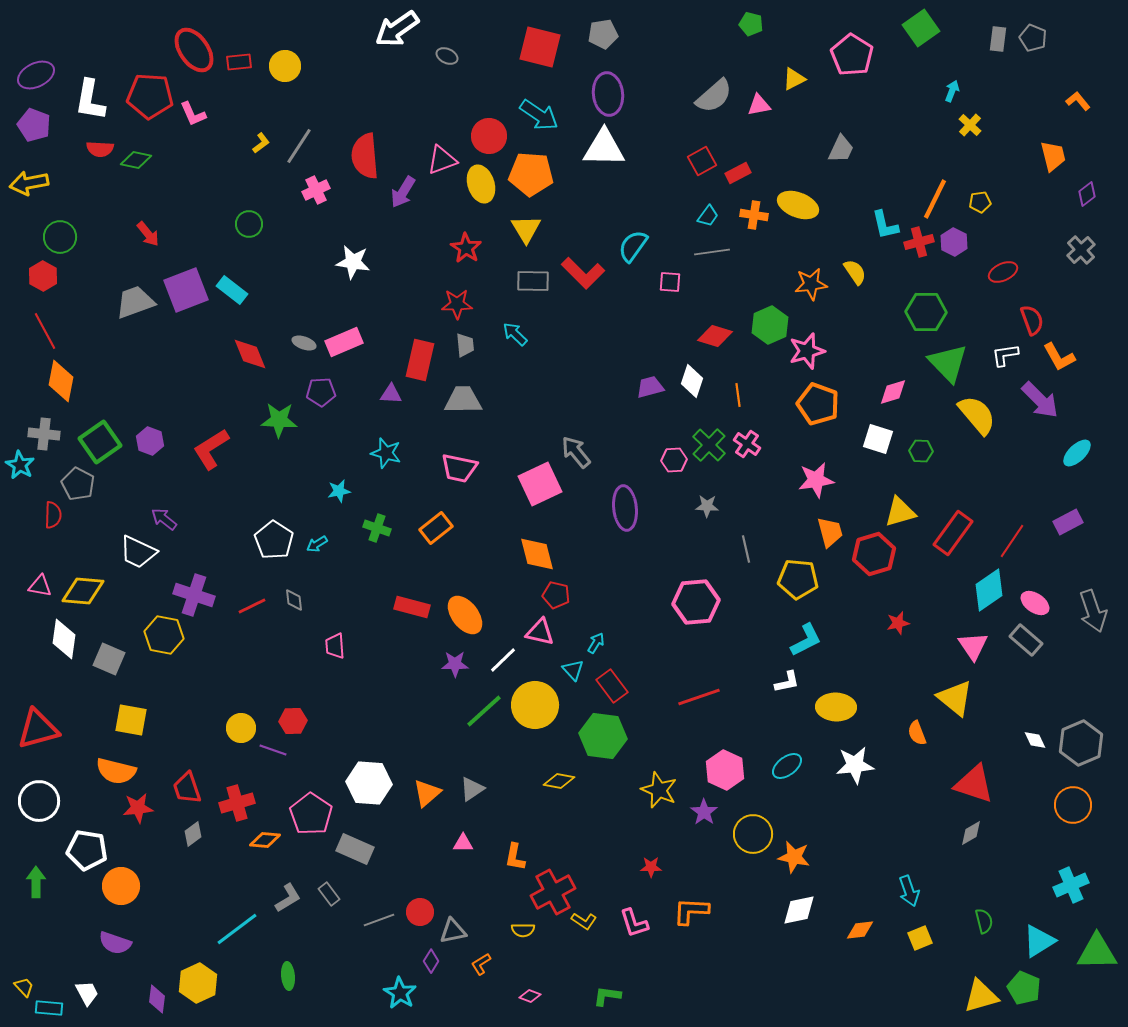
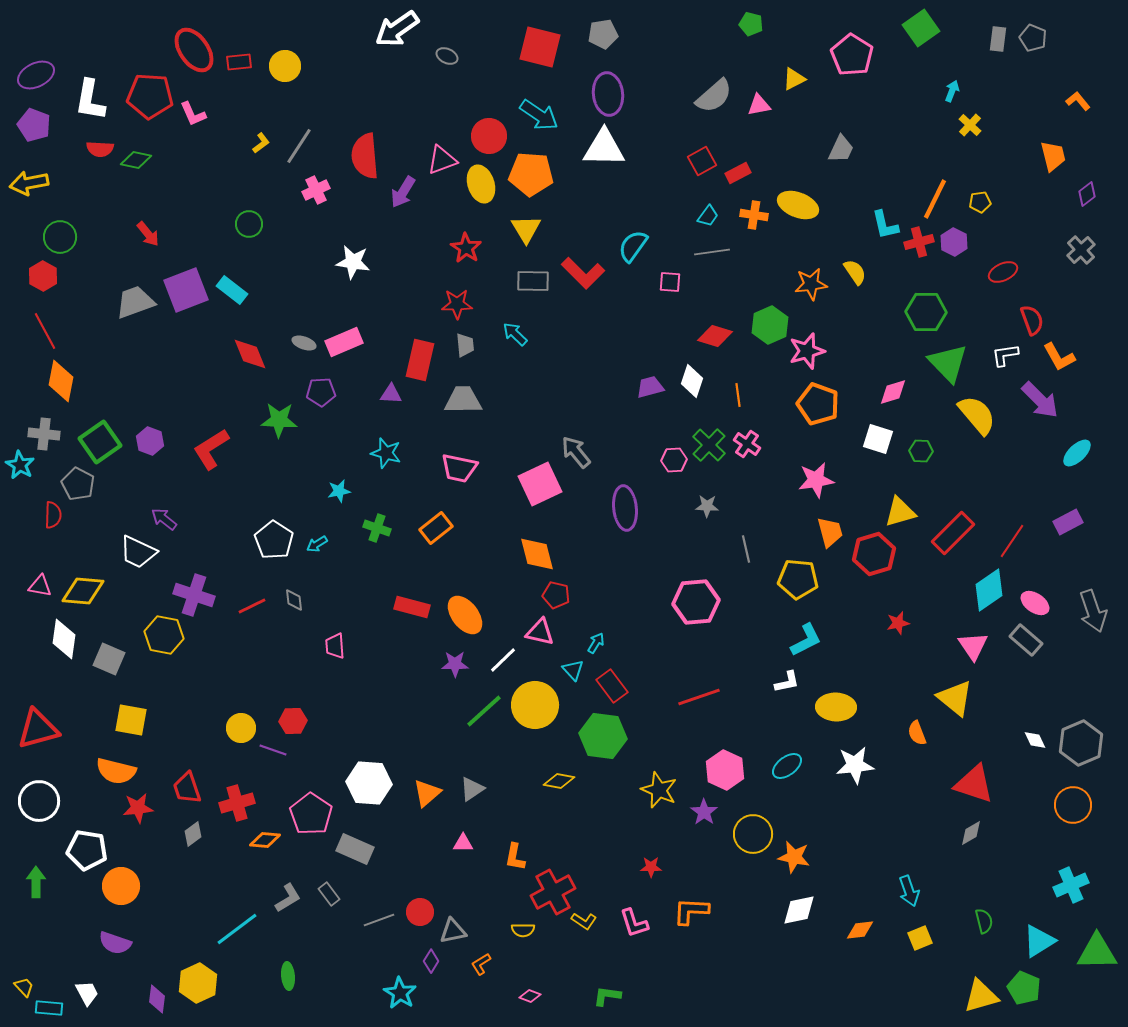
red rectangle at (953, 533): rotated 9 degrees clockwise
